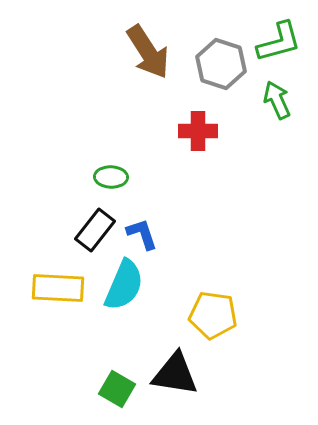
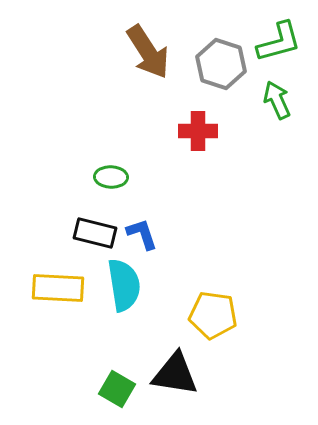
black rectangle: moved 3 px down; rotated 66 degrees clockwise
cyan semicircle: rotated 32 degrees counterclockwise
